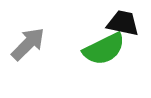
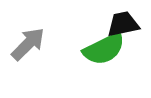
black trapezoid: moved 1 px down; rotated 24 degrees counterclockwise
